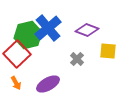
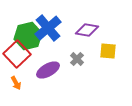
purple diamond: rotated 10 degrees counterclockwise
green hexagon: moved 1 px down
purple ellipse: moved 14 px up
